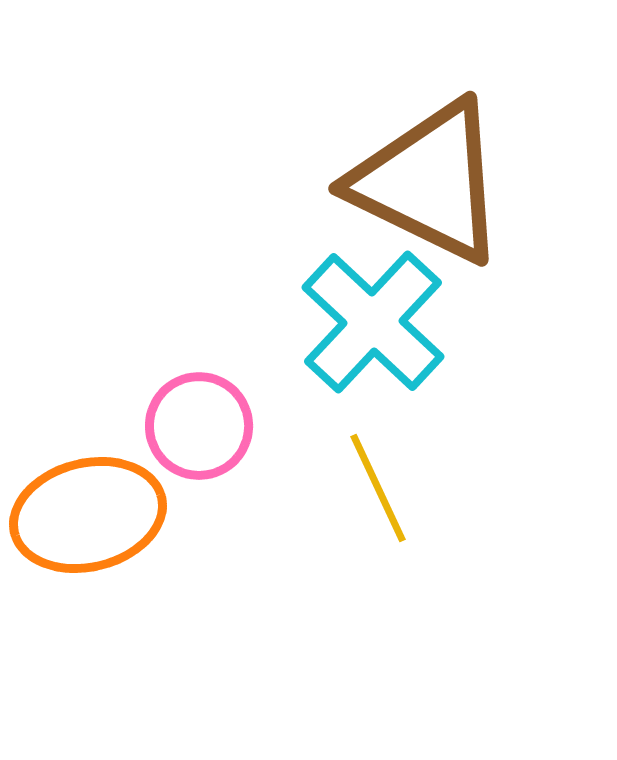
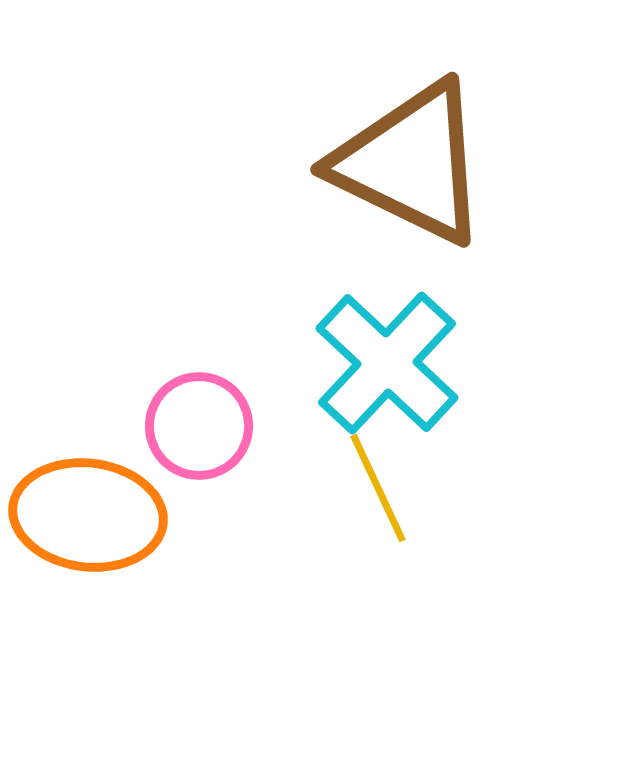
brown triangle: moved 18 px left, 19 px up
cyan cross: moved 14 px right, 41 px down
orange ellipse: rotated 21 degrees clockwise
